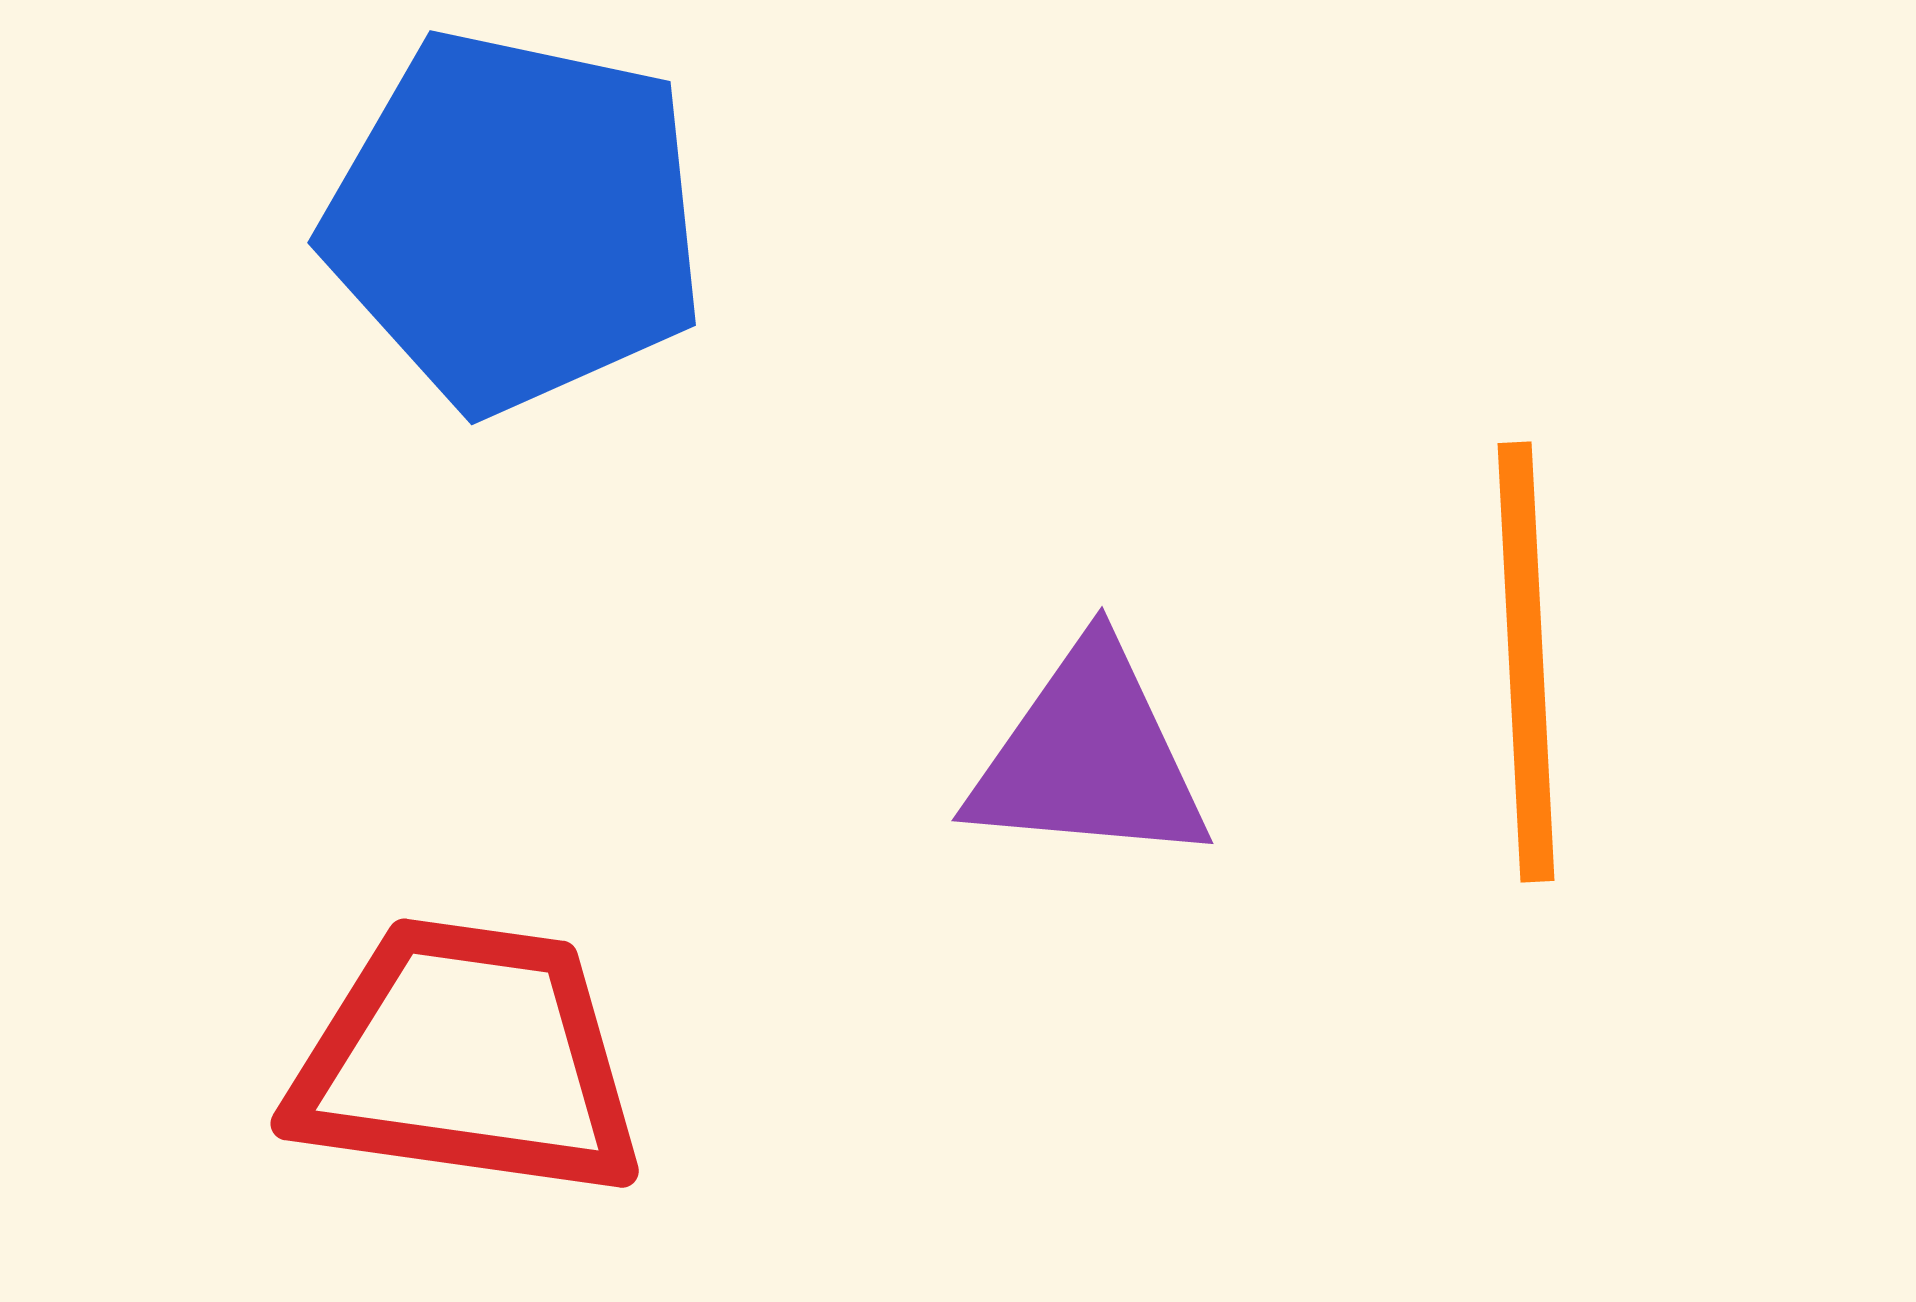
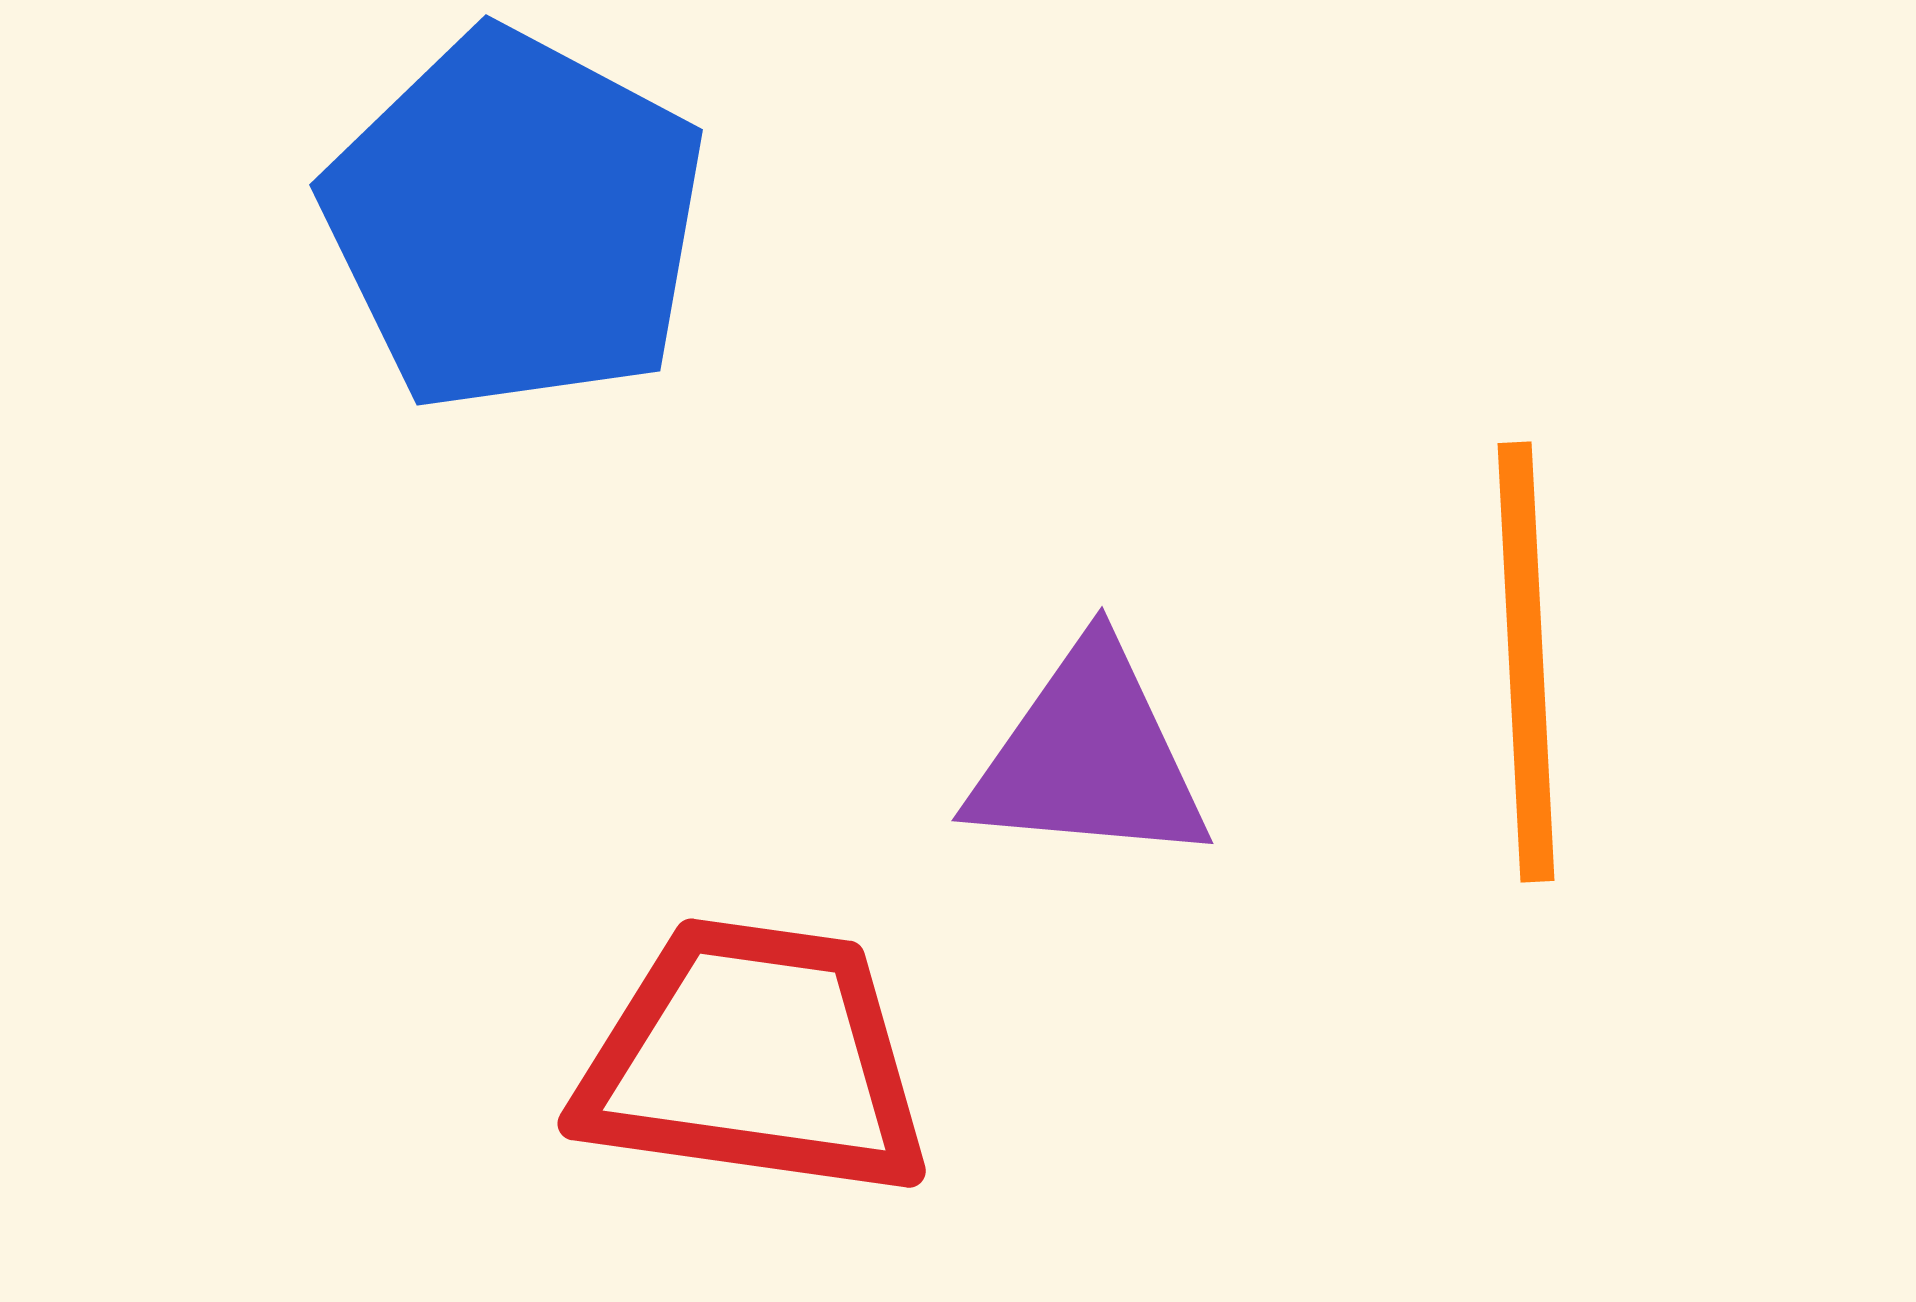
blue pentagon: rotated 16 degrees clockwise
red trapezoid: moved 287 px right
